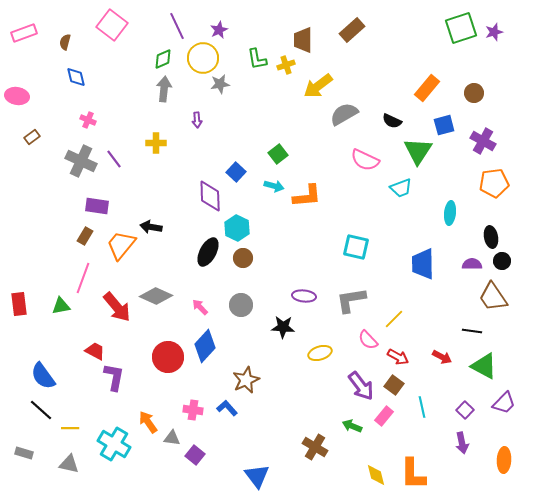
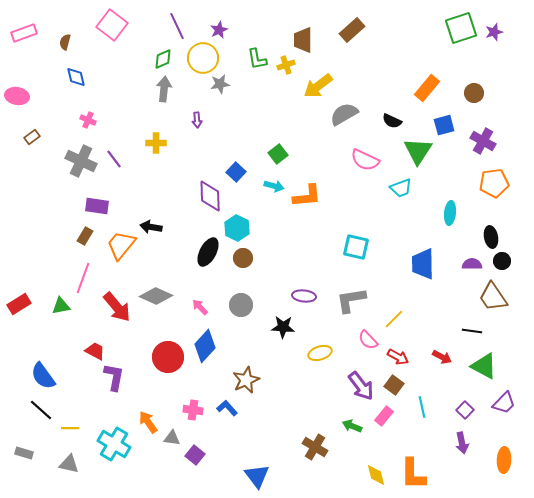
red rectangle at (19, 304): rotated 65 degrees clockwise
